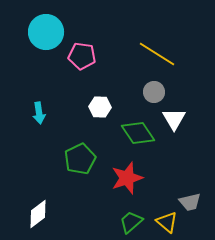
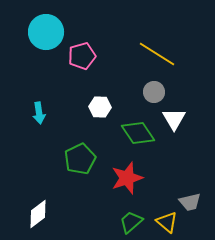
pink pentagon: rotated 24 degrees counterclockwise
